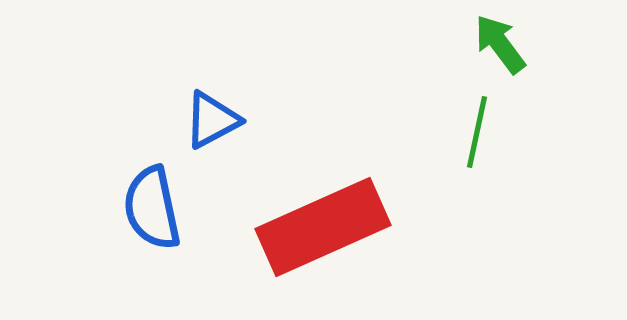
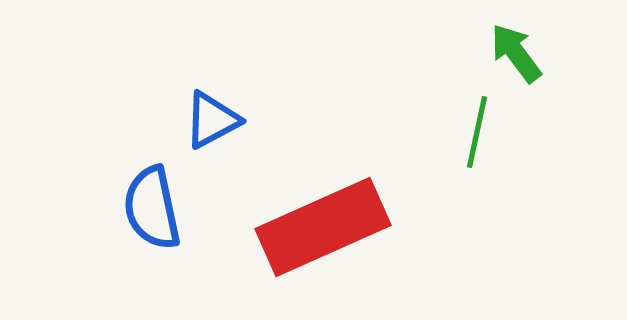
green arrow: moved 16 px right, 9 px down
